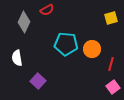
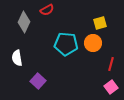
yellow square: moved 11 px left, 5 px down
orange circle: moved 1 px right, 6 px up
pink square: moved 2 px left
